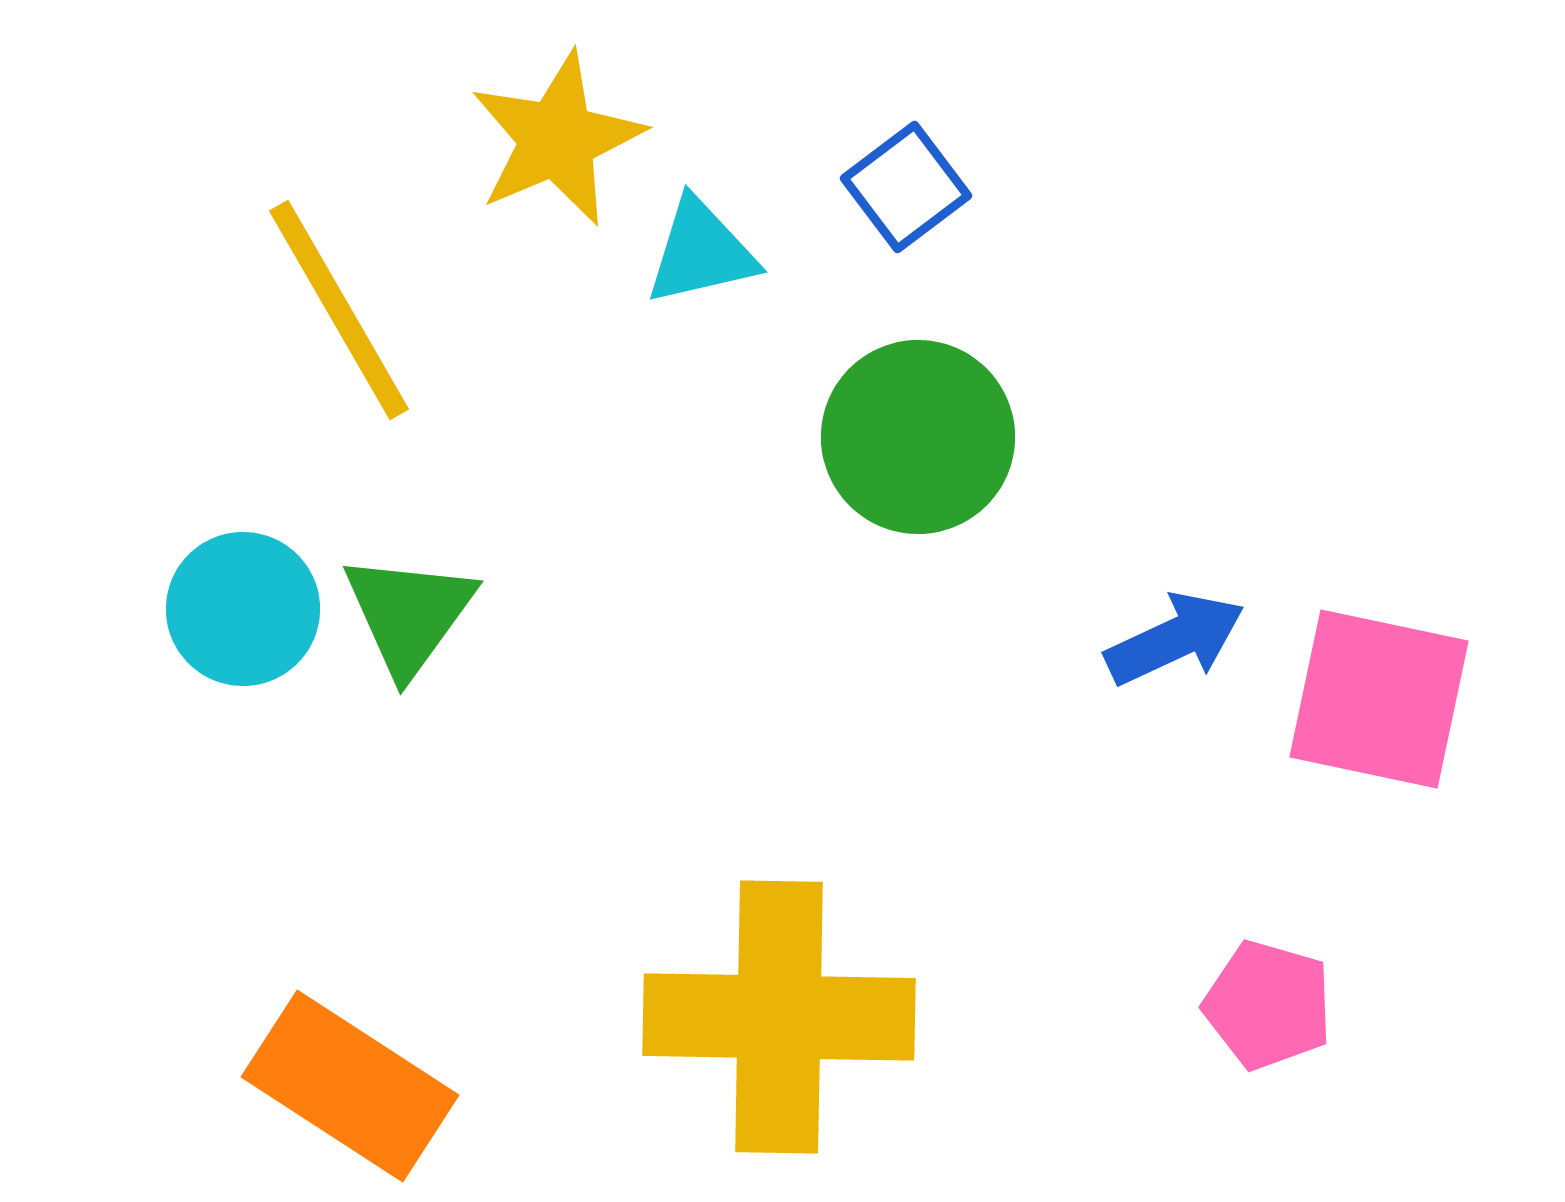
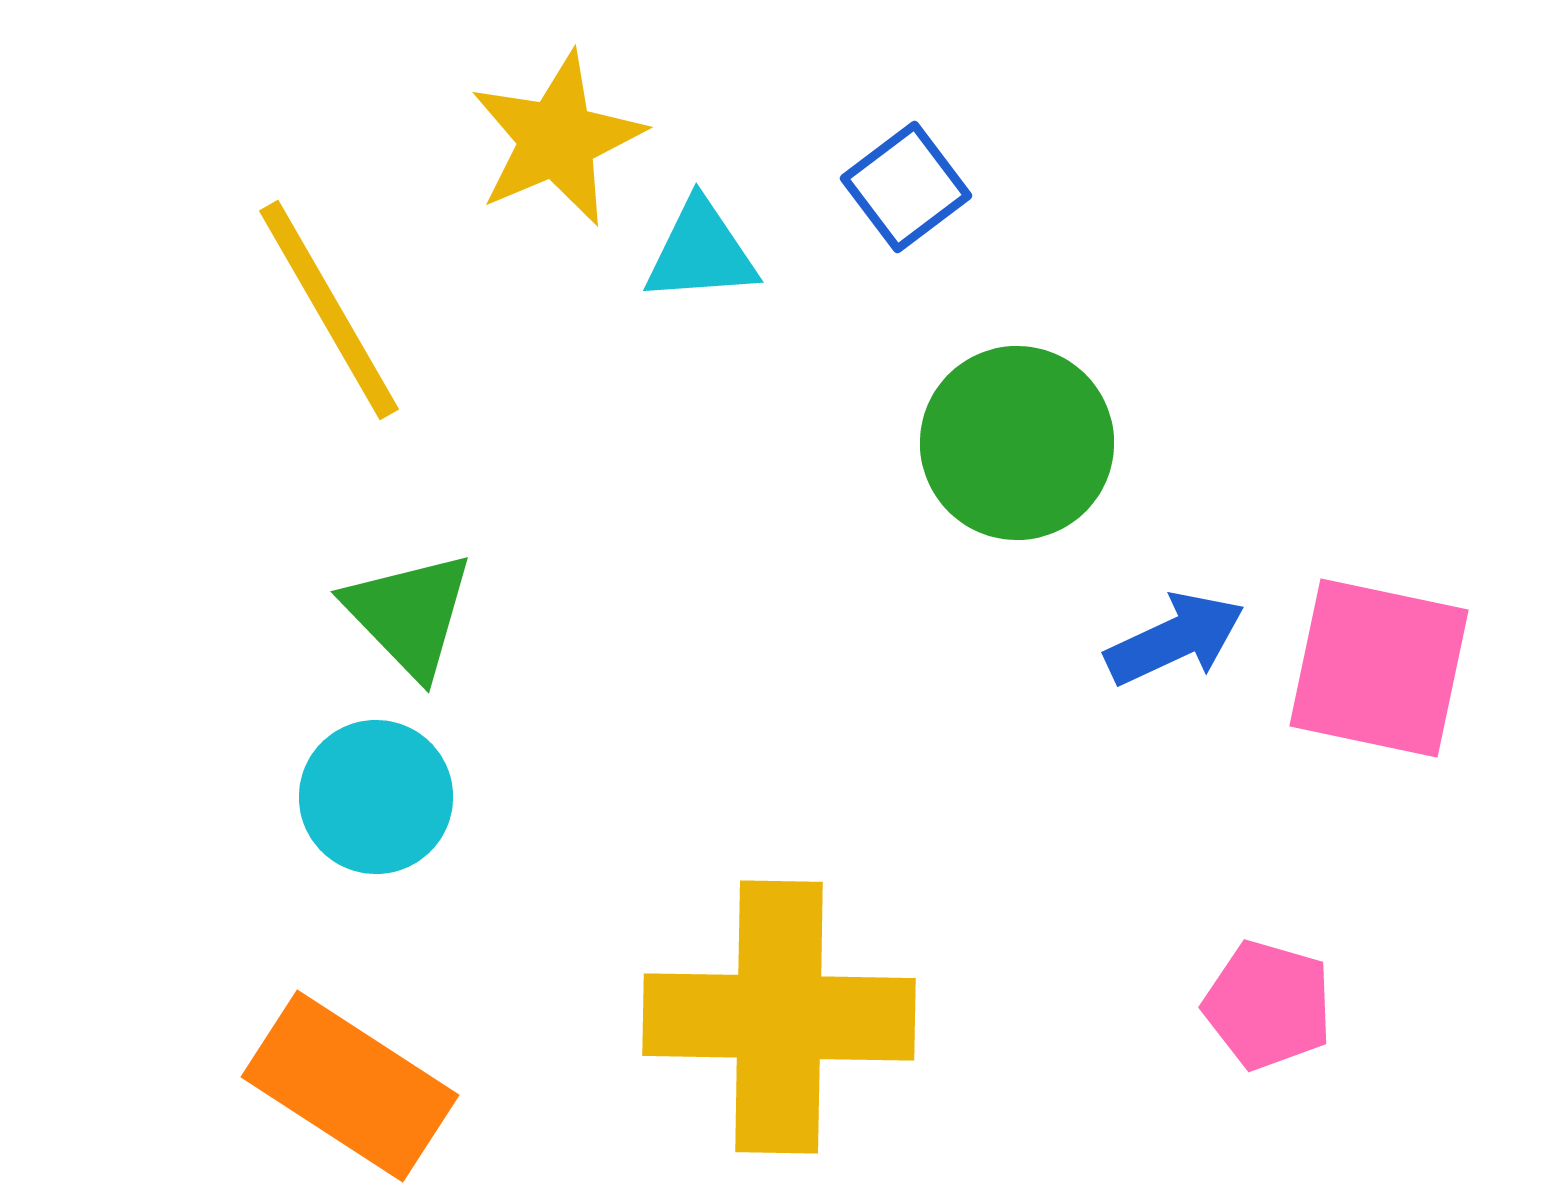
cyan triangle: rotated 9 degrees clockwise
yellow line: moved 10 px left
green circle: moved 99 px right, 6 px down
cyan circle: moved 133 px right, 188 px down
green triangle: rotated 20 degrees counterclockwise
pink square: moved 31 px up
